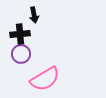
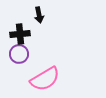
black arrow: moved 5 px right
purple circle: moved 2 px left
